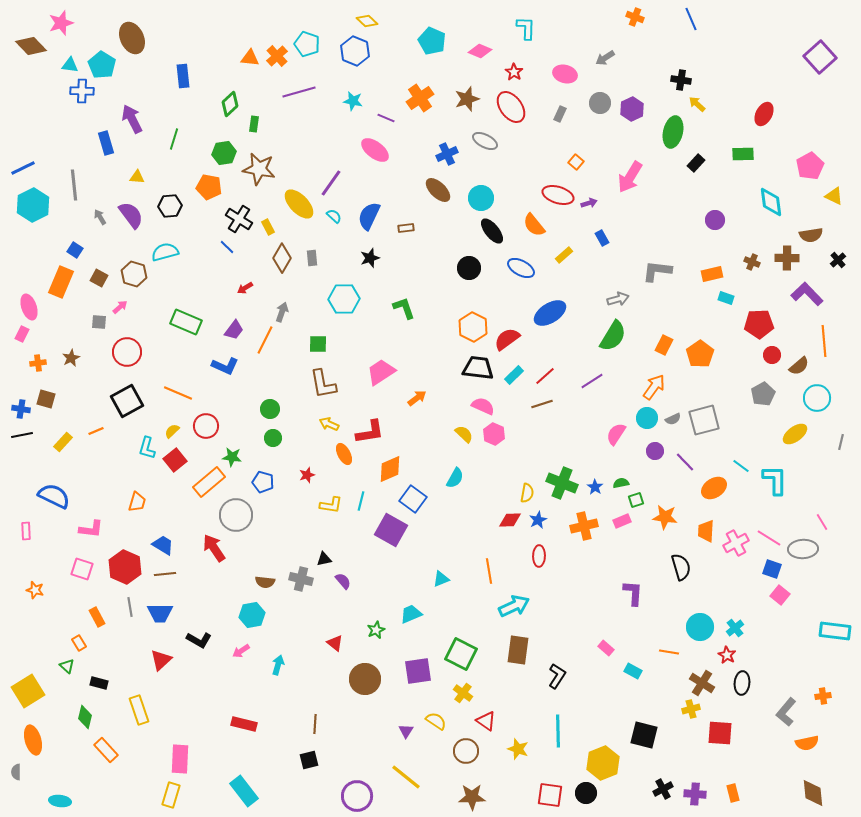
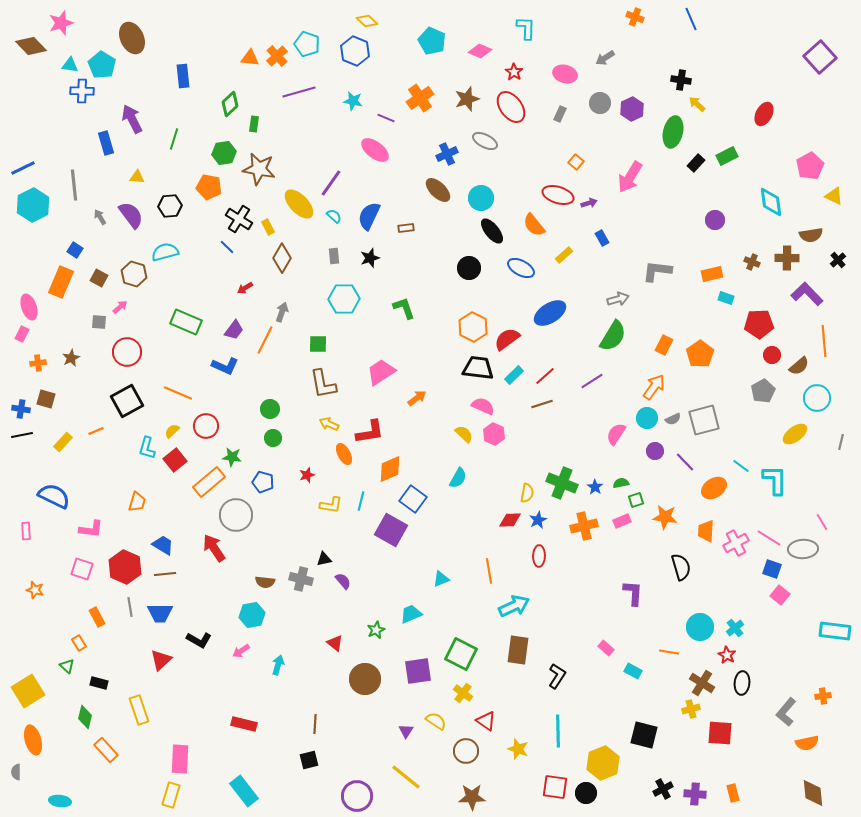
green rectangle at (743, 154): moved 16 px left, 2 px down; rotated 25 degrees counterclockwise
gray rectangle at (312, 258): moved 22 px right, 2 px up
gray pentagon at (763, 394): moved 3 px up
cyan semicircle at (455, 478): moved 3 px right
red square at (550, 795): moved 5 px right, 8 px up
